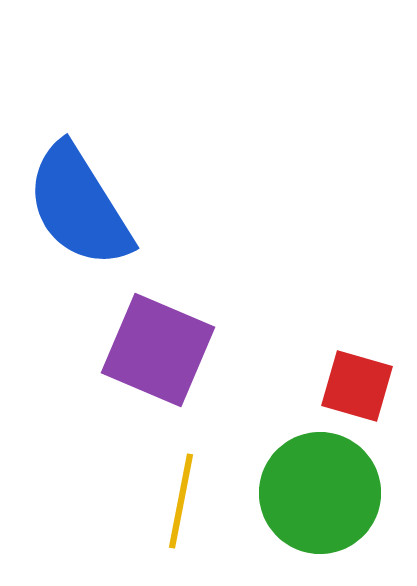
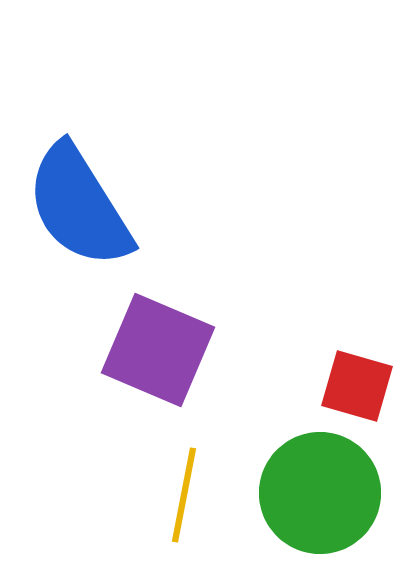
yellow line: moved 3 px right, 6 px up
